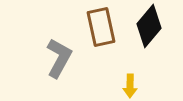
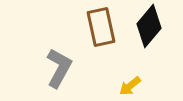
gray L-shape: moved 10 px down
yellow arrow: rotated 50 degrees clockwise
